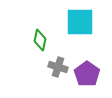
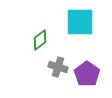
green diamond: rotated 40 degrees clockwise
